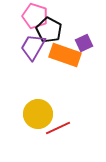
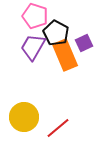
black pentagon: moved 7 px right, 3 px down
orange rectangle: rotated 48 degrees clockwise
yellow circle: moved 14 px left, 3 px down
red line: rotated 15 degrees counterclockwise
